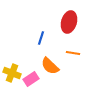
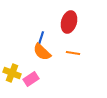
orange semicircle: moved 8 px left, 14 px up
